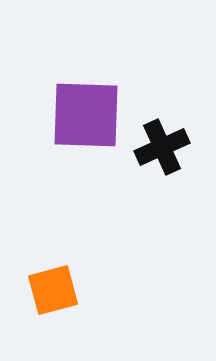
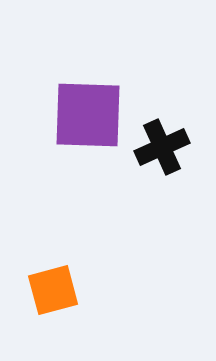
purple square: moved 2 px right
